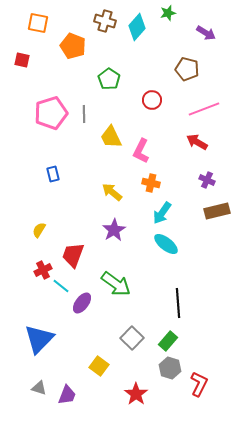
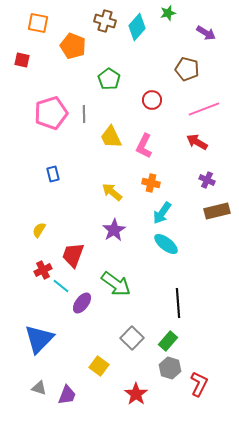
pink L-shape: moved 3 px right, 5 px up
